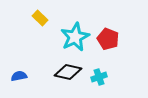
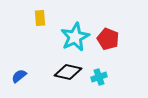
yellow rectangle: rotated 42 degrees clockwise
blue semicircle: rotated 28 degrees counterclockwise
